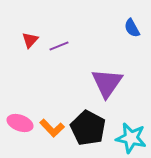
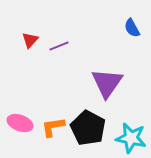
orange L-shape: moved 1 px right, 1 px up; rotated 125 degrees clockwise
